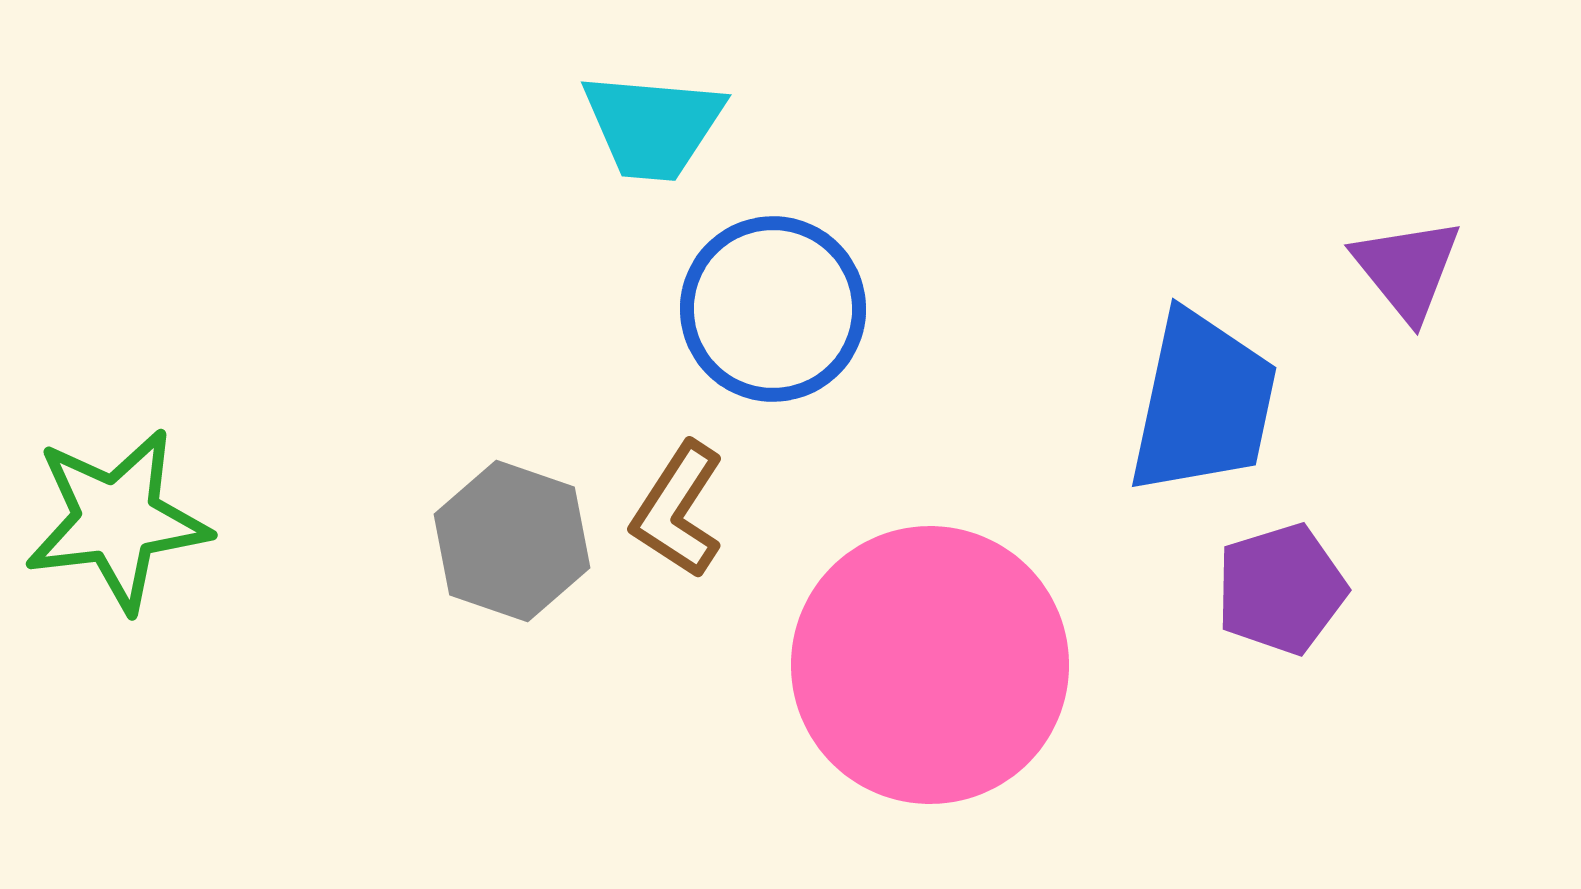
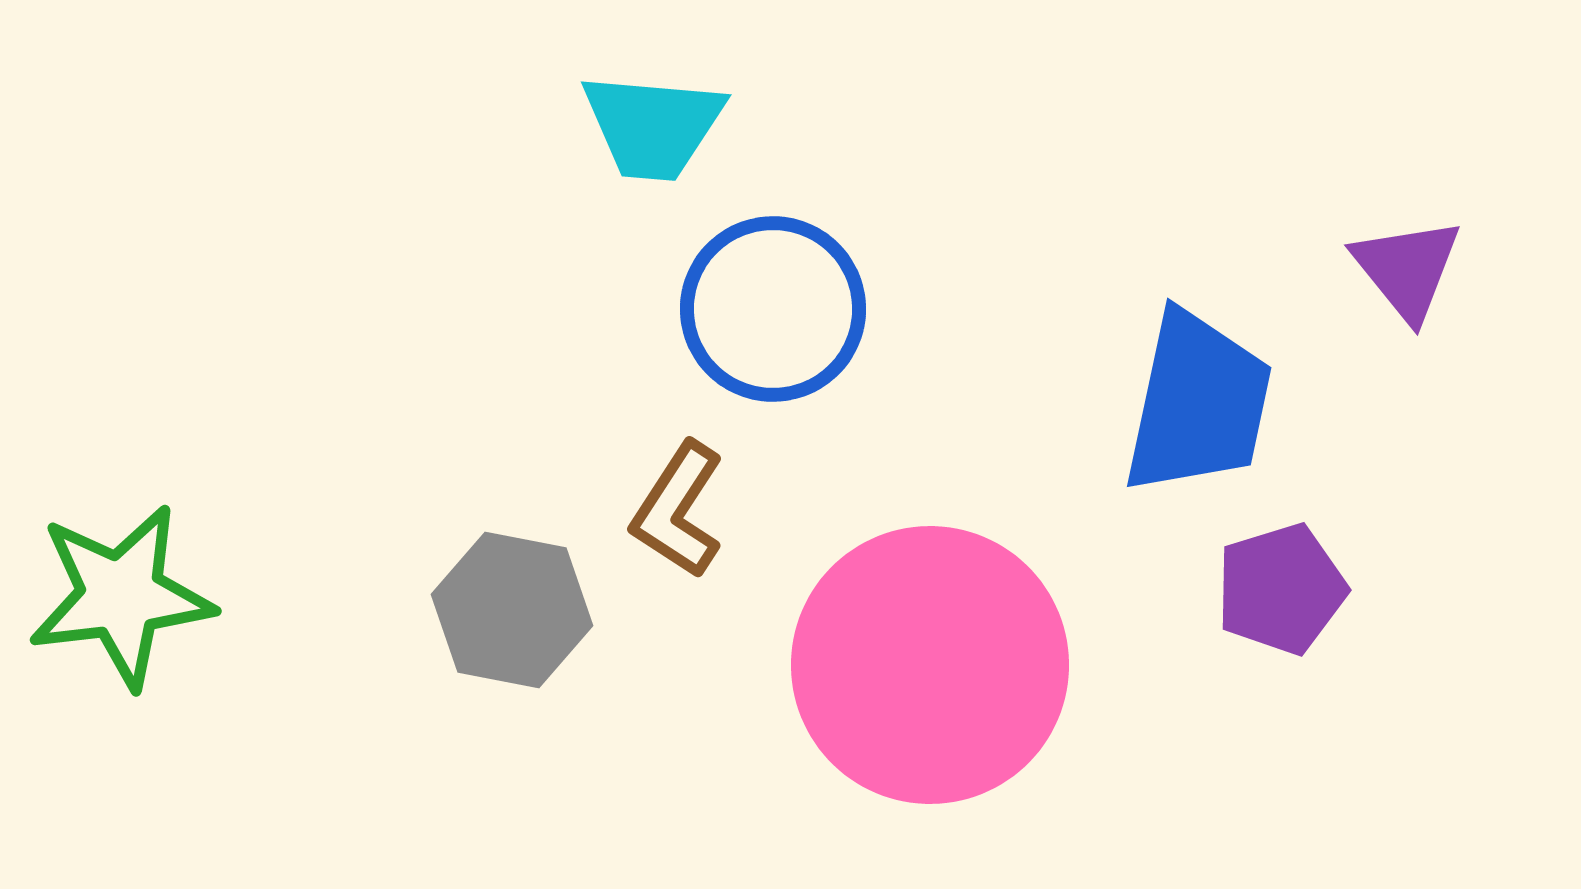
blue trapezoid: moved 5 px left
green star: moved 4 px right, 76 px down
gray hexagon: moved 69 px down; rotated 8 degrees counterclockwise
